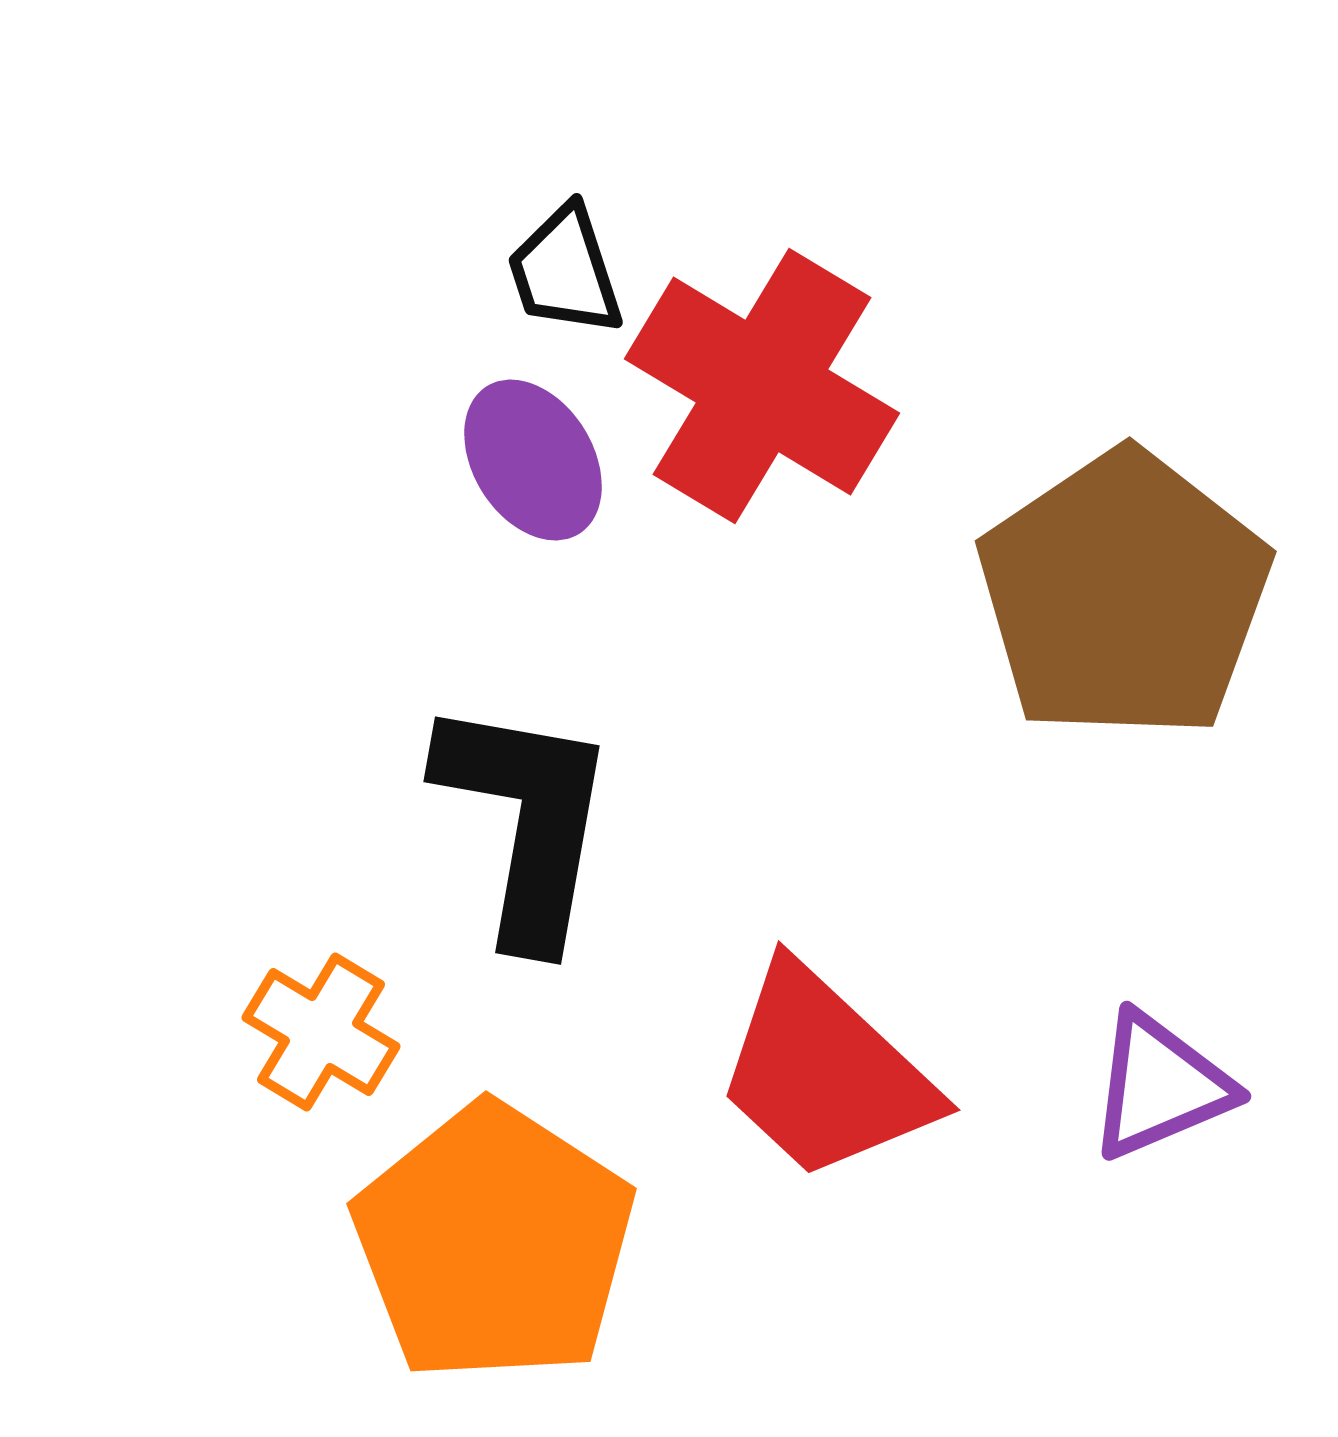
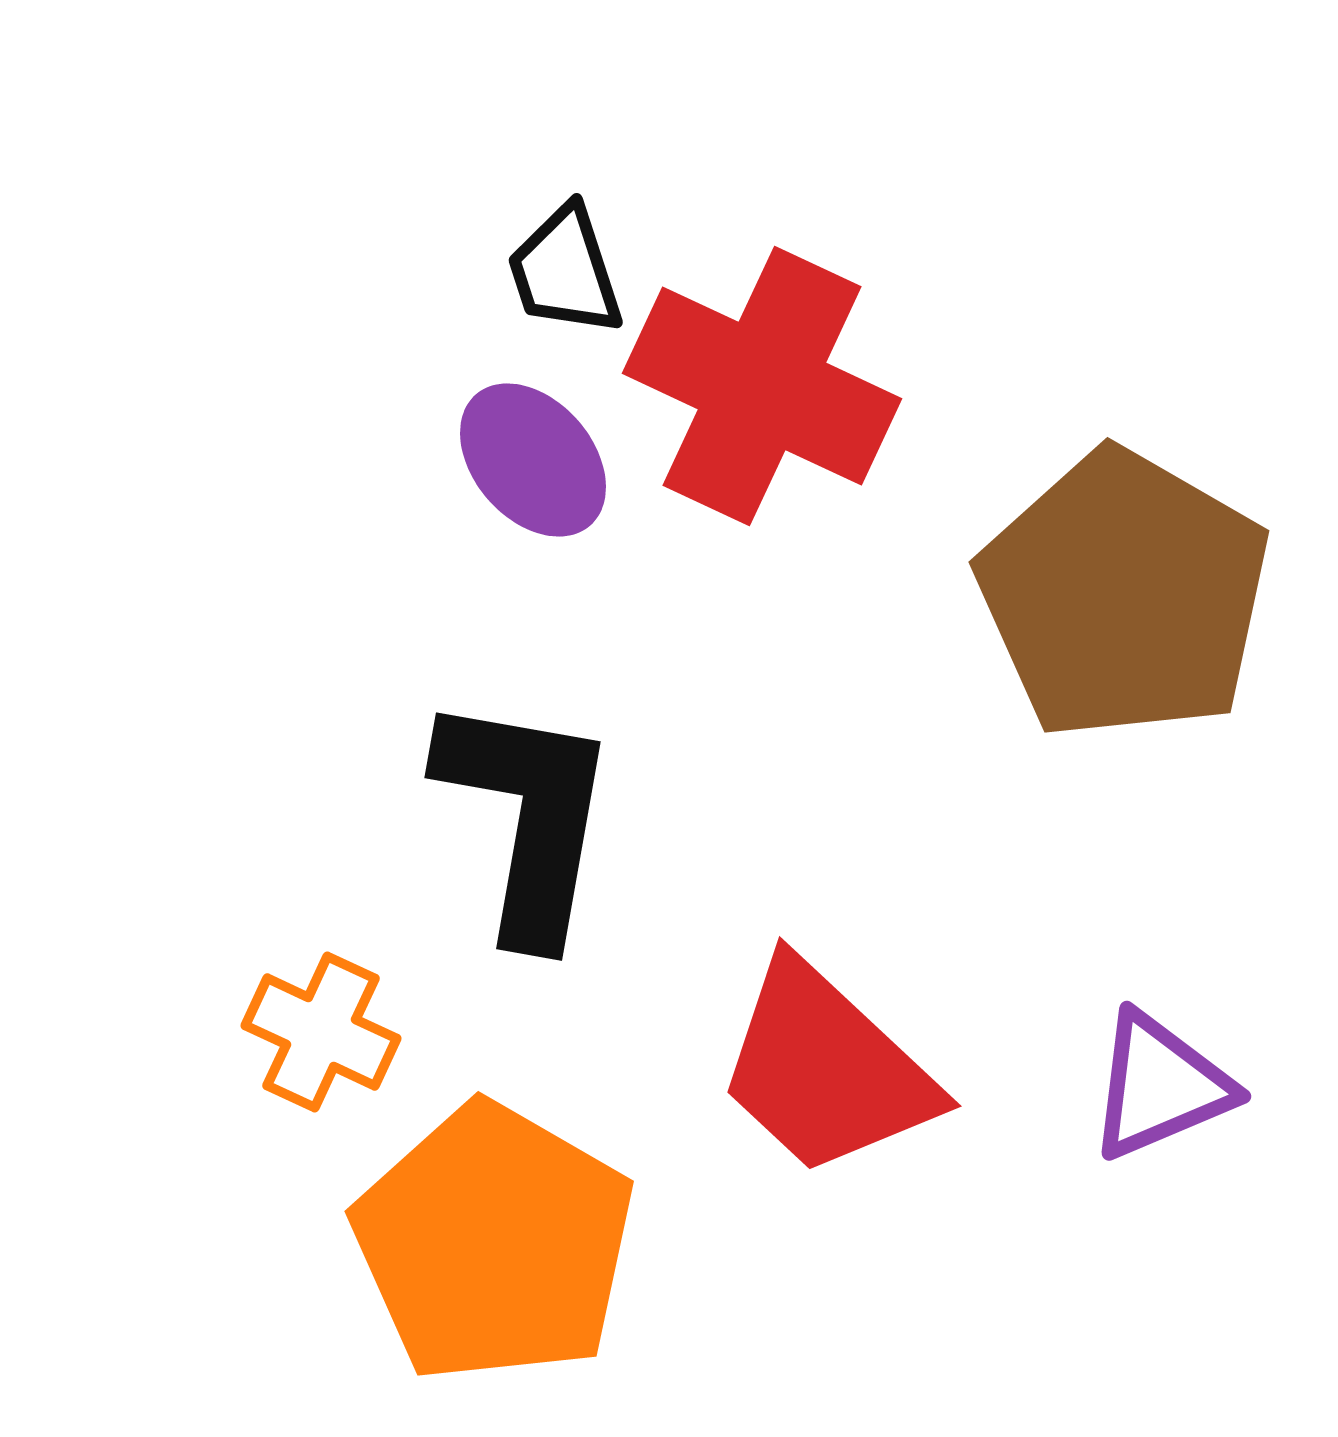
red cross: rotated 6 degrees counterclockwise
purple ellipse: rotated 9 degrees counterclockwise
brown pentagon: rotated 8 degrees counterclockwise
black L-shape: moved 1 px right, 4 px up
orange cross: rotated 6 degrees counterclockwise
red trapezoid: moved 1 px right, 4 px up
orange pentagon: rotated 3 degrees counterclockwise
